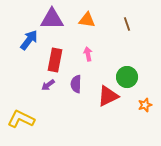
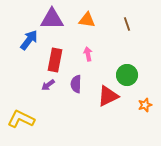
green circle: moved 2 px up
